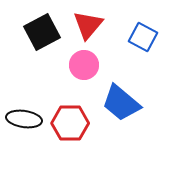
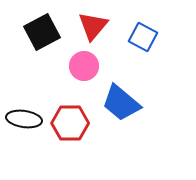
red triangle: moved 5 px right, 1 px down
pink circle: moved 1 px down
